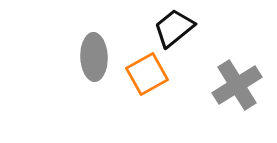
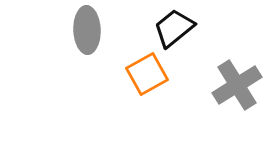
gray ellipse: moved 7 px left, 27 px up
